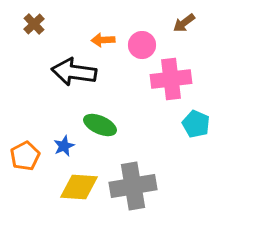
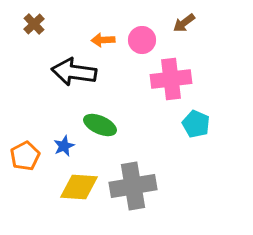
pink circle: moved 5 px up
